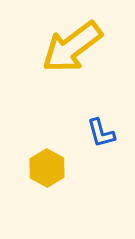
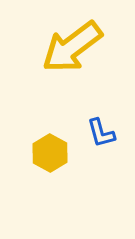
yellow hexagon: moved 3 px right, 15 px up
